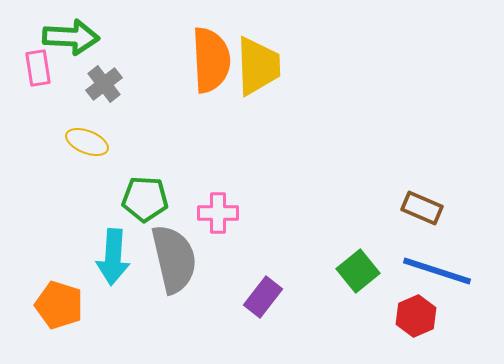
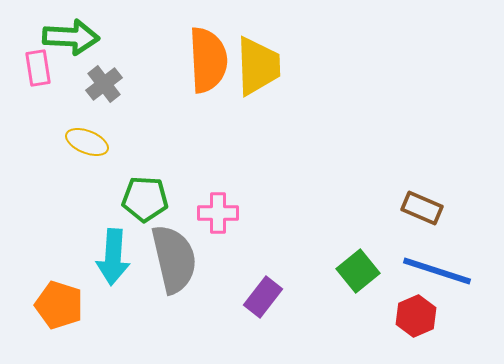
orange semicircle: moved 3 px left
